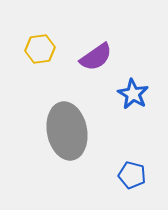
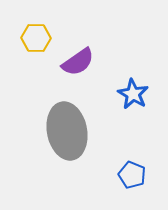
yellow hexagon: moved 4 px left, 11 px up; rotated 8 degrees clockwise
purple semicircle: moved 18 px left, 5 px down
blue pentagon: rotated 8 degrees clockwise
